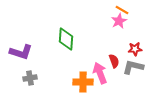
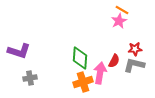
green diamond: moved 14 px right, 19 px down
purple L-shape: moved 2 px left, 1 px up
red semicircle: rotated 48 degrees clockwise
gray L-shape: moved 1 px right, 2 px up
pink arrow: rotated 30 degrees clockwise
orange cross: rotated 18 degrees counterclockwise
